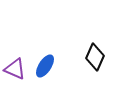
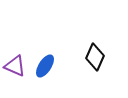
purple triangle: moved 3 px up
